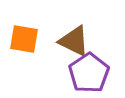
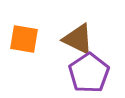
brown triangle: moved 4 px right, 2 px up
